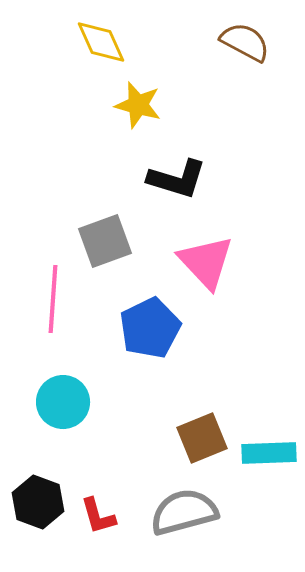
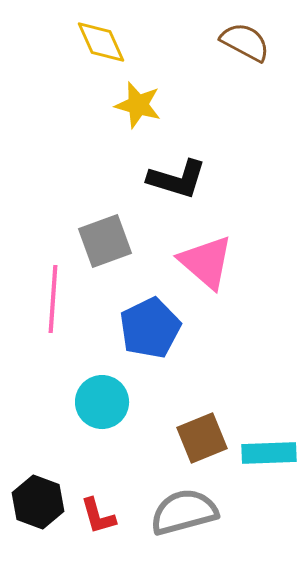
pink triangle: rotated 6 degrees counterclockwise
cyan circle: moved 39 px right
